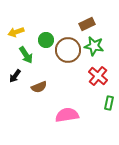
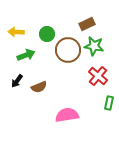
yellow arrow: rotated 21 degrees clockwise
green circle: moved 1 px right, 6 px up
green arrow: rotated 78 degrees counterclockwise
black arrow: moved 2 px right, 5 px down
